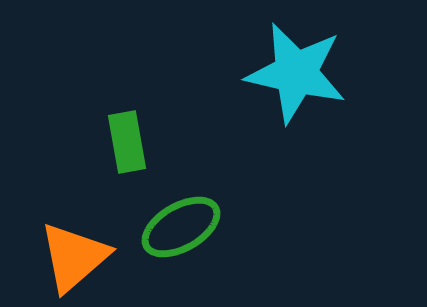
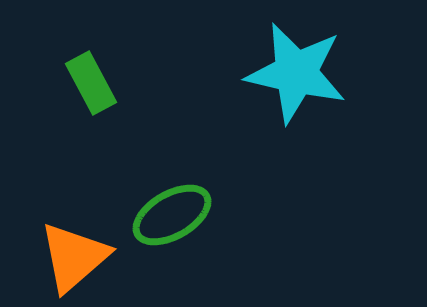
green rectangle: moved 36 px left, 59 px up; rotated 18 degrees counterclockwise
green ellipse: moved 9 px left, 12 px up
